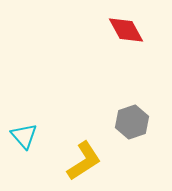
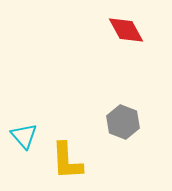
gray hexagon: moved 9 px left; rotated 20 degrees counterclockwise
yellow L-shape: moved 17 px left; rotated 120 degrees clockwise
